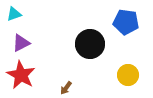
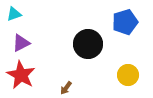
blue pentagon: moved 1 px left; rotated 25 degrees counterclockwise
black circle: moved 2 px left
